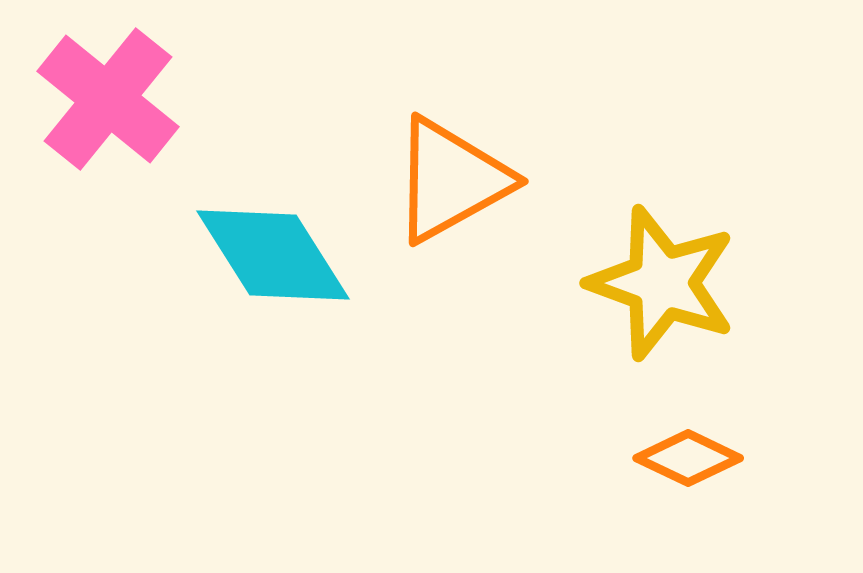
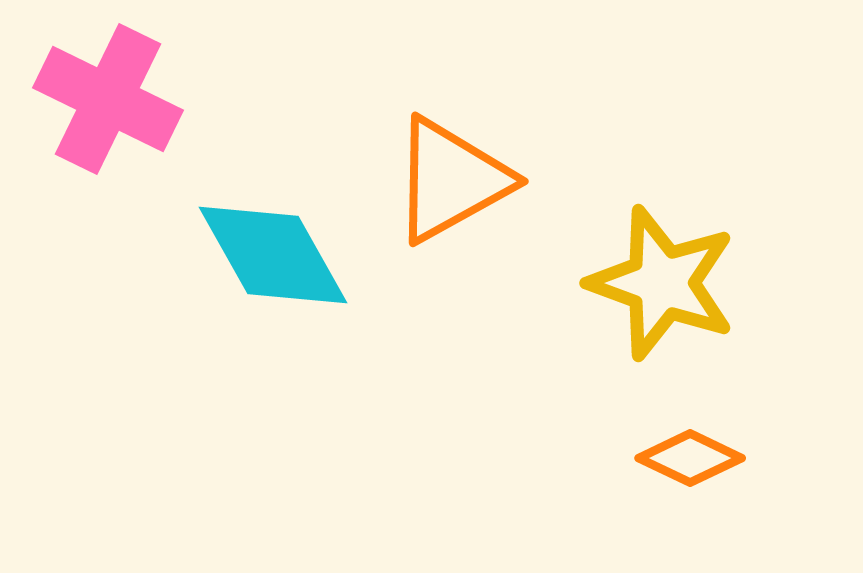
pink cross: rotated 13 degrees counterclockwise
cyan diamond: rotated 3 degrees clockwise
orange diamond: moved 2 px right
